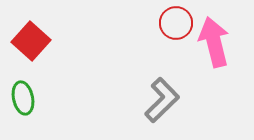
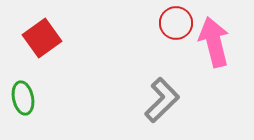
red square: moved 11 px right, 3 px up; rotated 12 degrees clockwise
